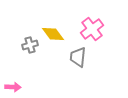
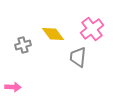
gray cross: moved 7 px left
